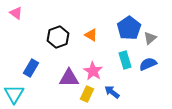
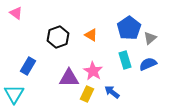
blue rectangle: moved 3 px left, 2 px up
